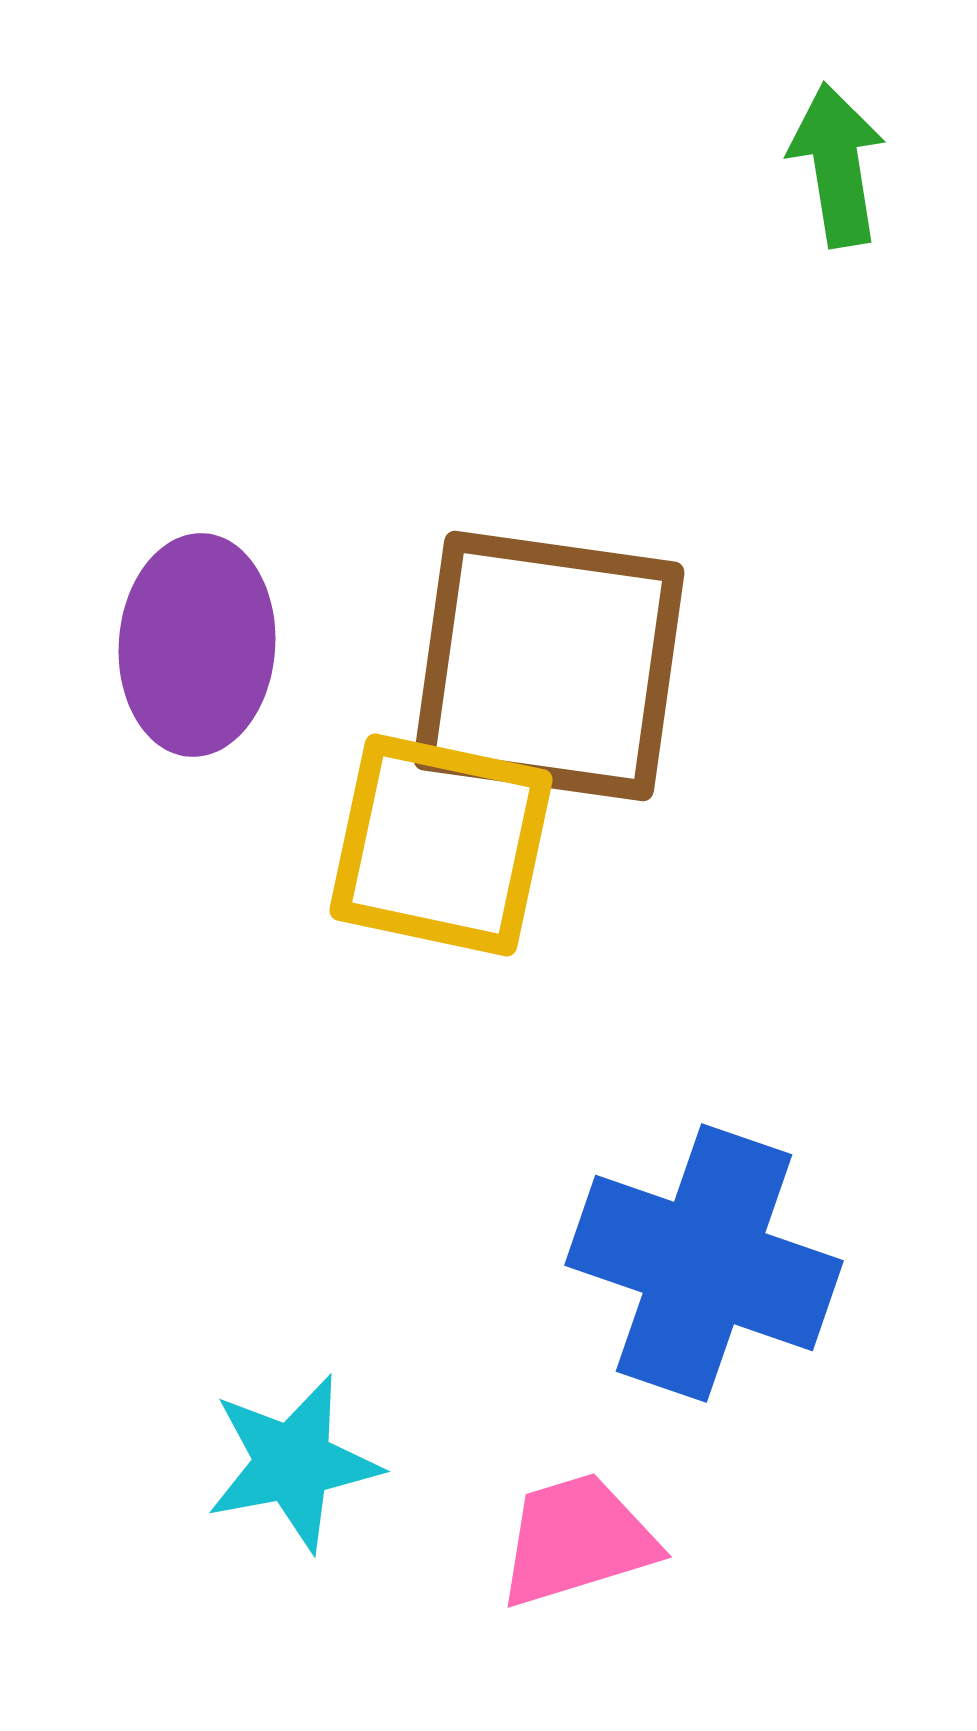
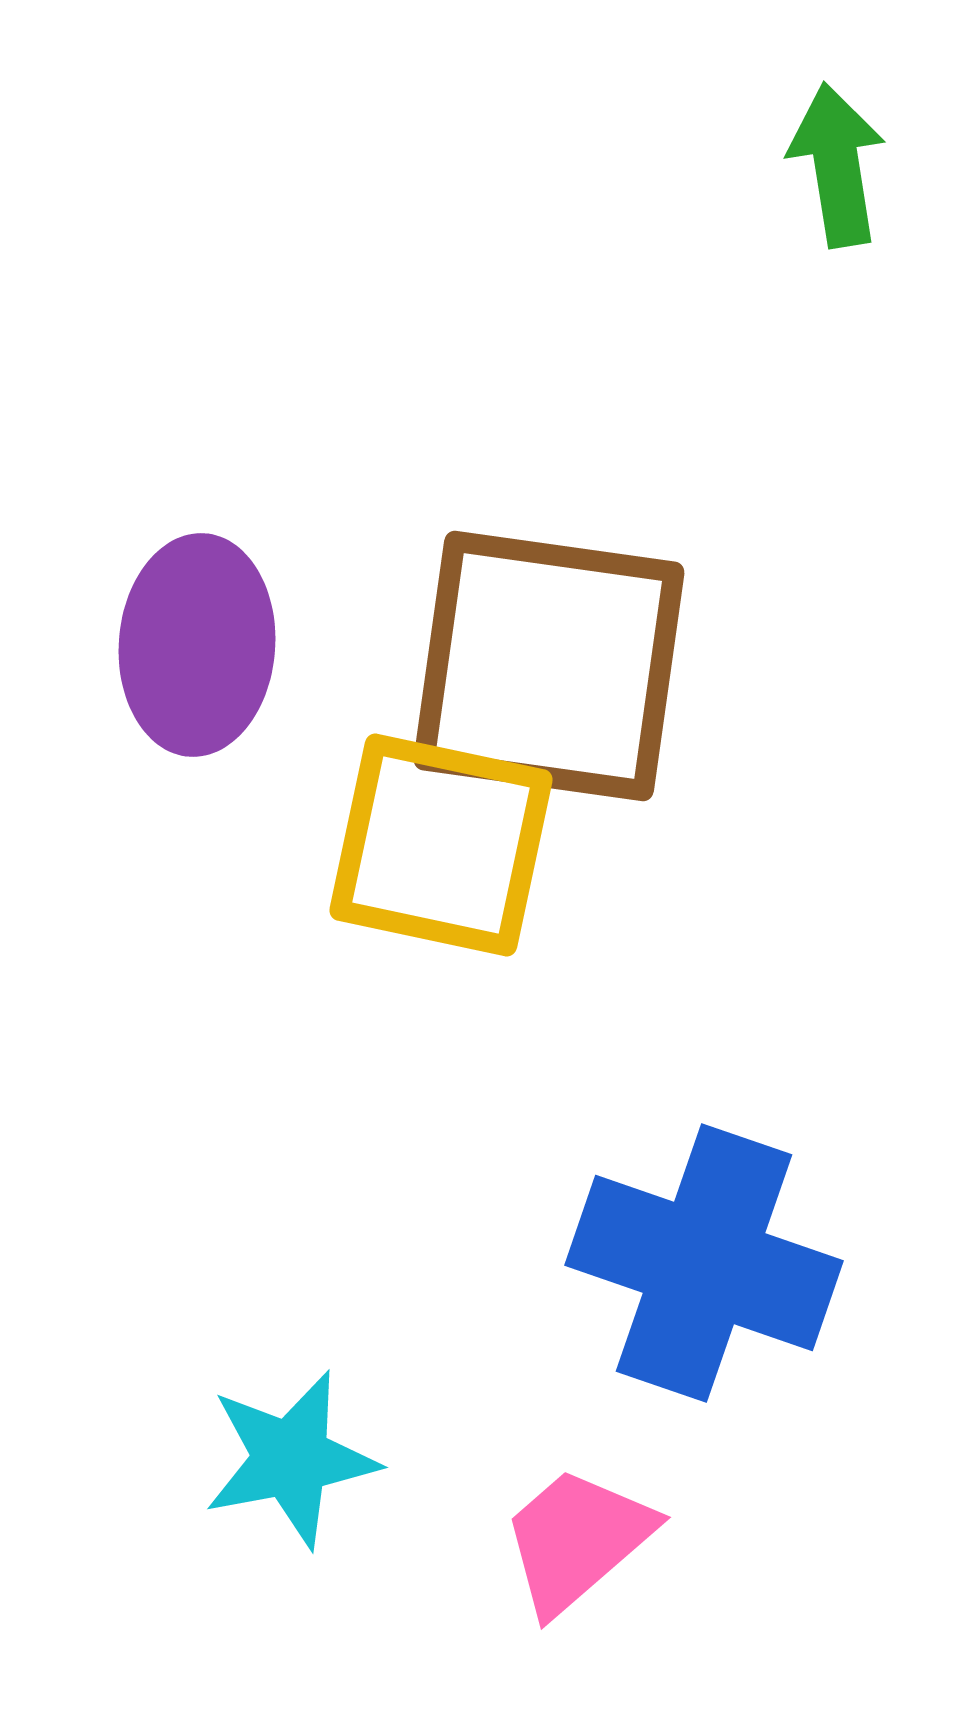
cyan star: moved 2 px left, 4 px up
pink trapezoid: rotated 24 degrees counterclockwise
